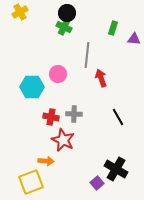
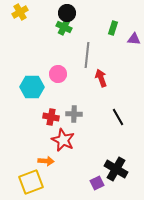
purple square: rotated 16 degrees clockwise
